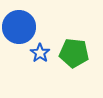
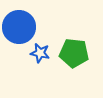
blue star: rotated 24 degrees counterclockwise
